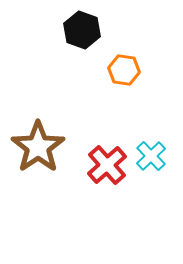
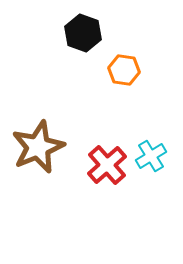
black hexagon: moved 1 px right, 3 px down
brown star: rotated 12 degrees clockwise
cyan cross: rotated 12 degrees clockwise
